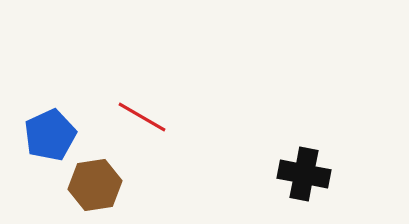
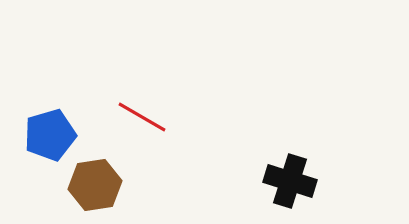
blue pentagon: rotated 9 degrees clockwise
black cross: moved 14 px left, 7 px down; rotated 6 degrees clockwise
